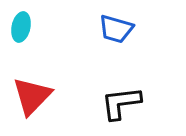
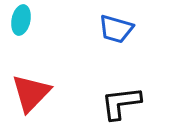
cyan ellipse: moved 7 px up
red triangle: moved 1 px left, 3 px up
